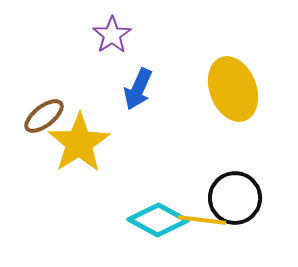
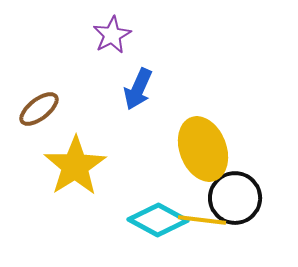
purple star: rotated 6 degrees clockwise
yellow ellipse: moved 30 px left, 60 px down
brown ellipse: moved 5 px left, 7 px up
yellow star: moved 4 px left, 23 px down
